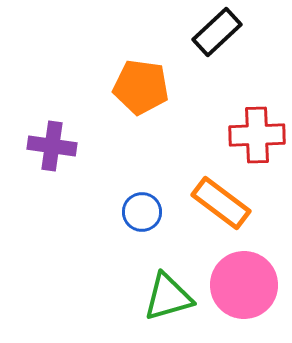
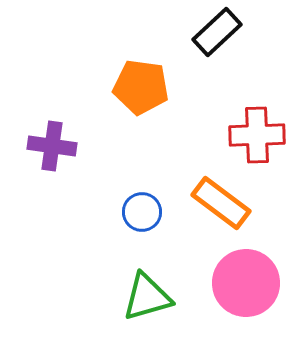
pink circle: moved 2 px right, 2 px up
green triangle: moved 21 px left
